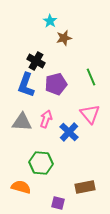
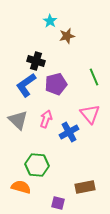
brown star: moved 3 px right, 2 px up
black cross: rotated 12 degrees counterclockwise
green line: moved 3 px right
blue L-shape: rotated 35 degrees clockwise
gray triangle: moved 4 px left, 2 px up; rotated 40 degrees clockwise
blue cross: rotated 18 degrees clockwise
green hexagon: moved 4 px left, 2 px down
